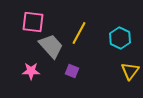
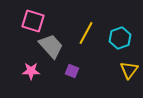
pink square: moved 1 px up; rotated 10 degrees clockwise
yellow line: moved 7 px right
cyan hexagon: rotated 15 degrees clockwise
yellow triangle: moved 1 px left, 1 px up
